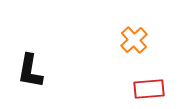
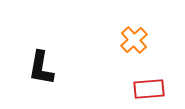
black L-shape: moved 11 px right, 3 px up
